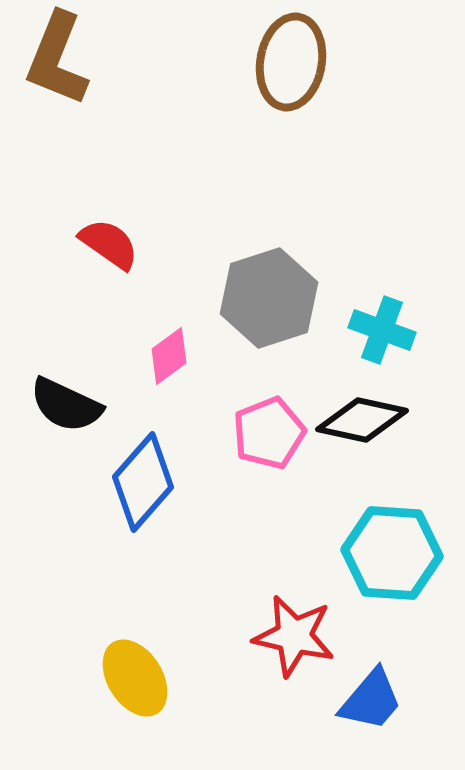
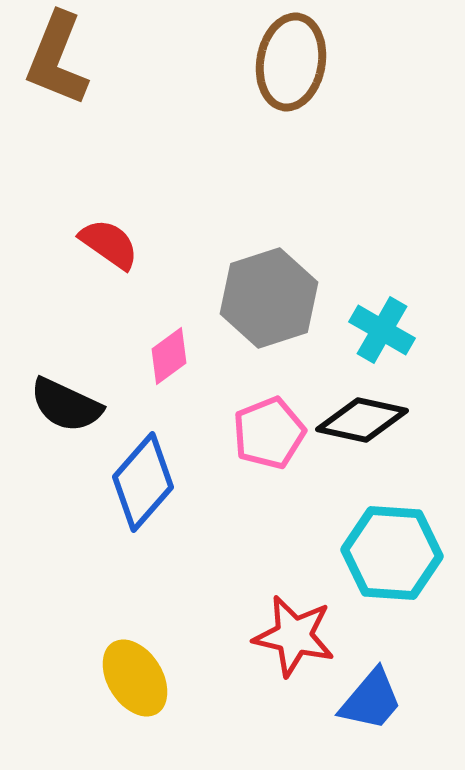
cyan cross: rotated 10 degrees clockwise
